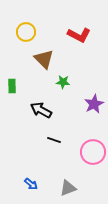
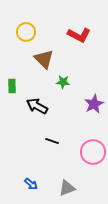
black arrow: moved 4 px left, 4 px up
black line: moved 2 px left, 1 px down
gray triangle: moved 1 px left
